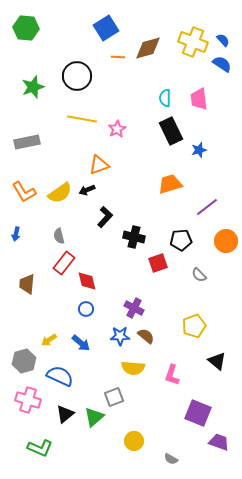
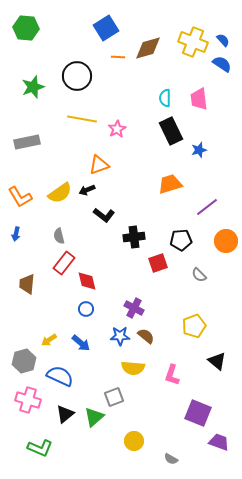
orange L-shape at (24, 192): moved 4 px left, 5 px down
black L-shape at (105, 217): moved 1 px left, 2 px up; rotated 85 degrees clockwise
black cross at (134, 237): rotated 20 degrees counterclockwise
